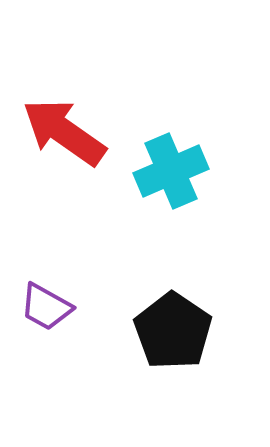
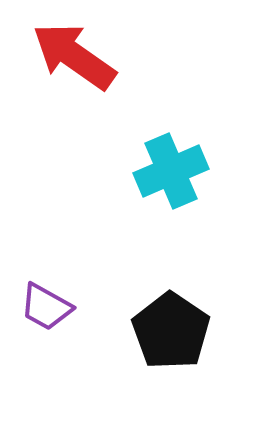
red arrow: moved 10 px right, 76 px up
black pentagon: moved 2 px left
